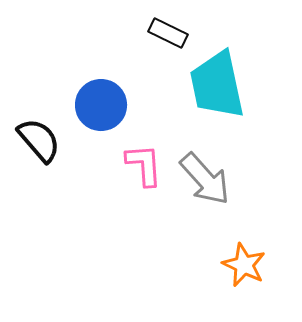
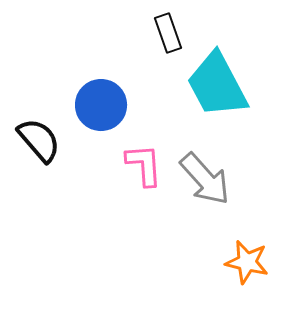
black rectangle: rotated 45 degrees clockwise
cyan trapezoid: rotated 16 degrees counterclockwise
orange star: moved 3 px right, 3 px up; rotated 12 degrees counterclockwise
